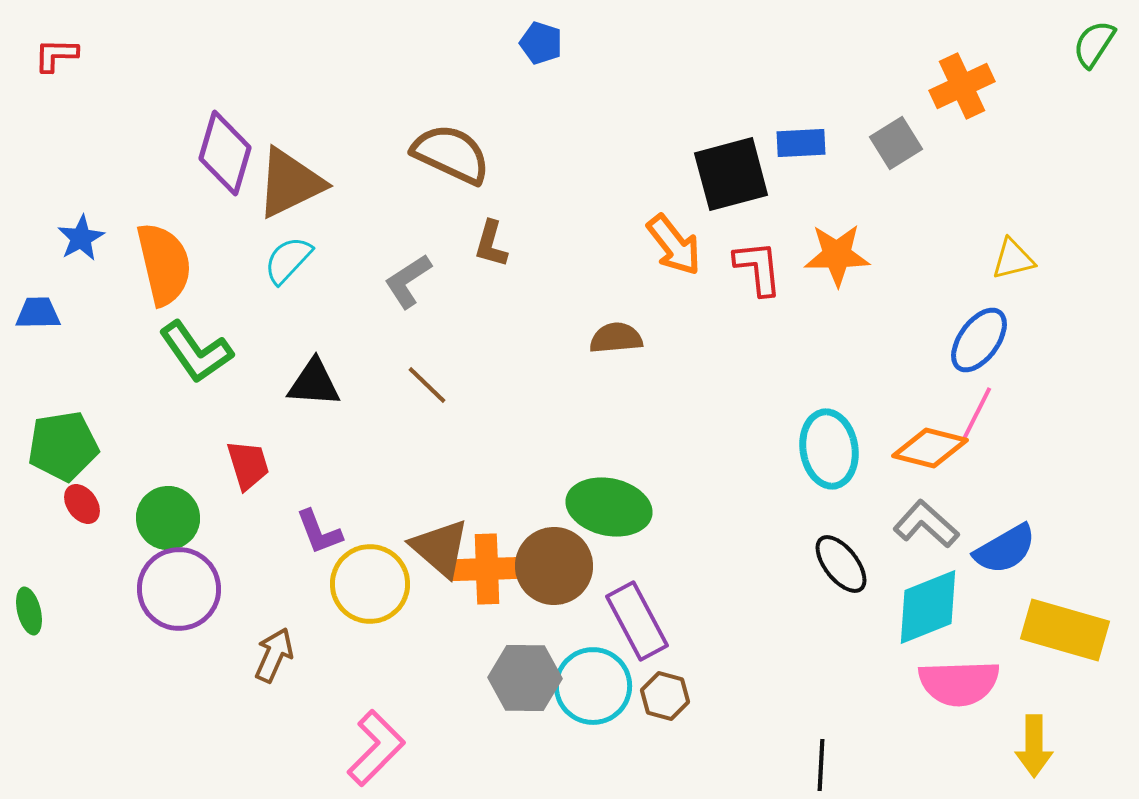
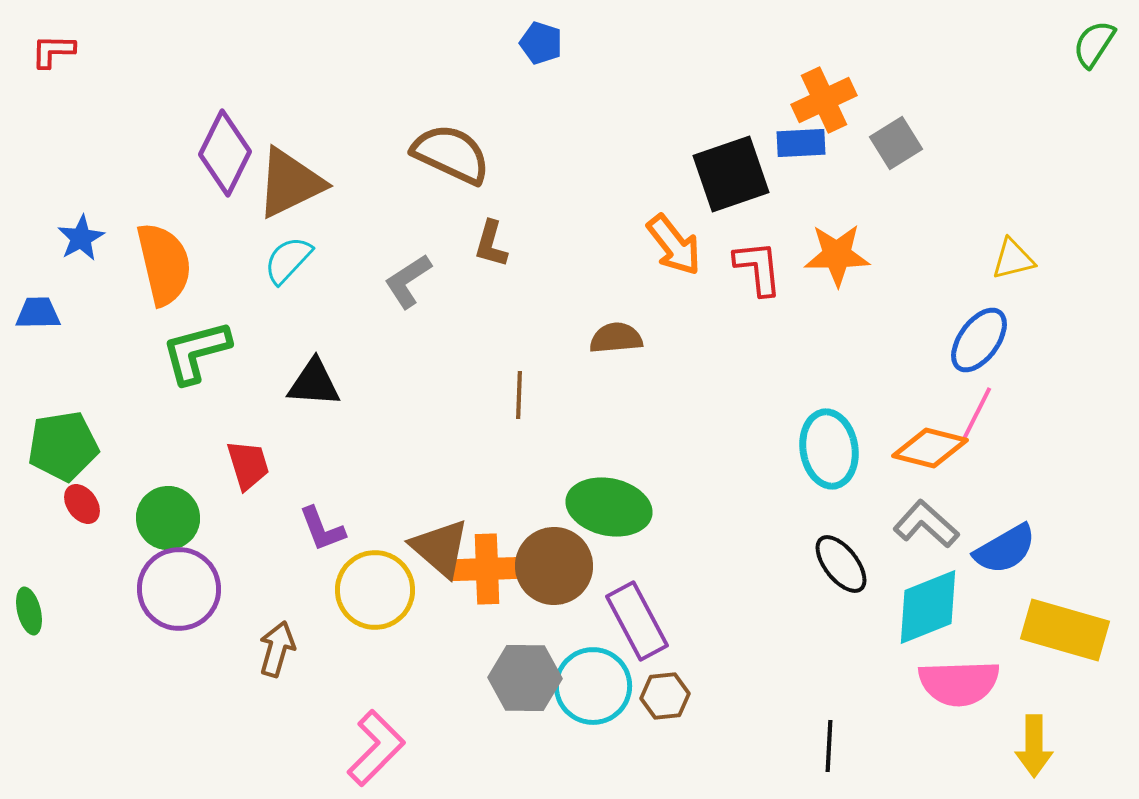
red L-shape at (56, 55): moved 3 px left, 4 px up
orange cross at (962, 86): moved 138 px left, 14 px down
purple diamond at (225, 153): rotated 10 degrees clockwise
black square at (731, 174): rotated 4 degrees counterclockwise
green L-shape at (196, 352): rotated 110 degrees clockwise
brown line at (427, 385): moved 92 px right, 10 px down; rotated 48 degrees clockwise
purple L-shape at (319, 532): moved 3 px right, 3 px up
yellow circle at (370, 584): moved 5 px right, 6 px down
brown arrow at (274, 655): moved 3 px right, 6 px up; rotated 8 degrees counterclockwise
brown hexagon at (665, 696): rotated 21 degrees counterclockwise
black line at (821, 765): moved 8 px right, 19 px up
